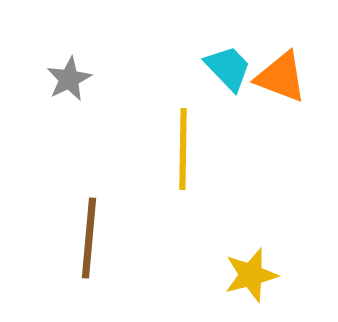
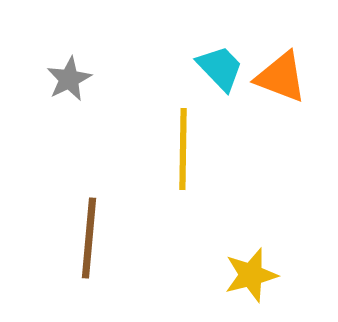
cyan trapezoid: moved 8 px left
